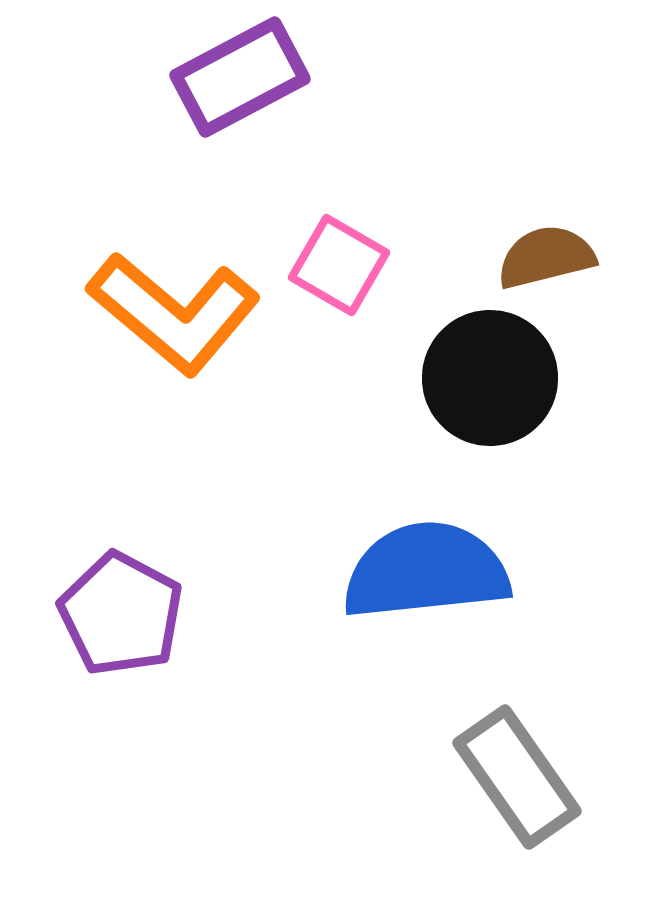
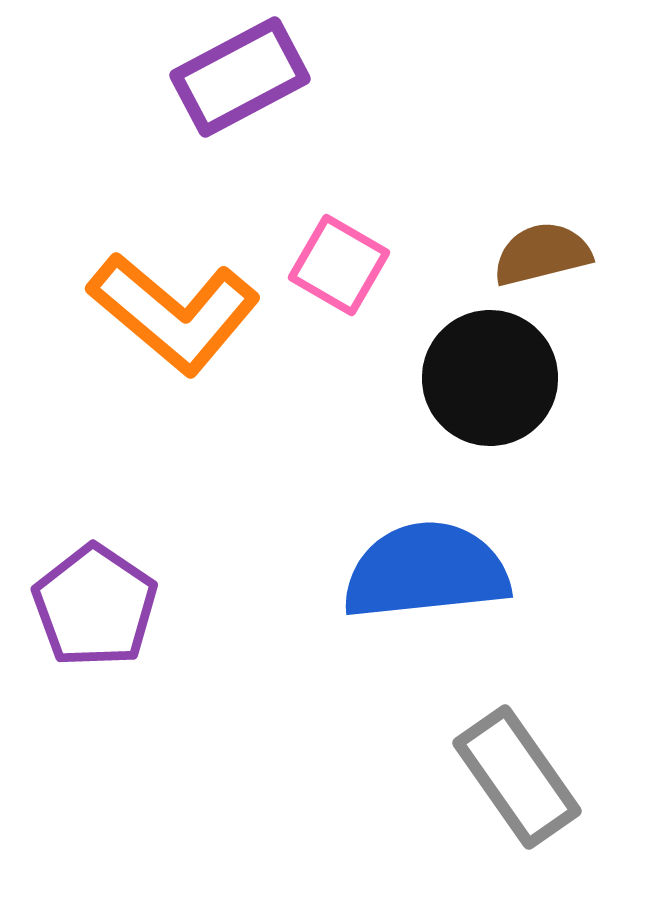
brown semicircle: moved 4 px left, 3 px up
purple pentagon: moved 26 px left, 8 px up; rotated 6 degrees clockwise
